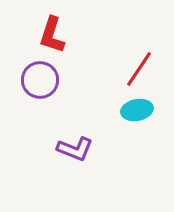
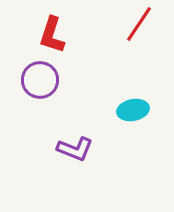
red line: moved 45 px up
cyan ellipse: moved 4 px left
